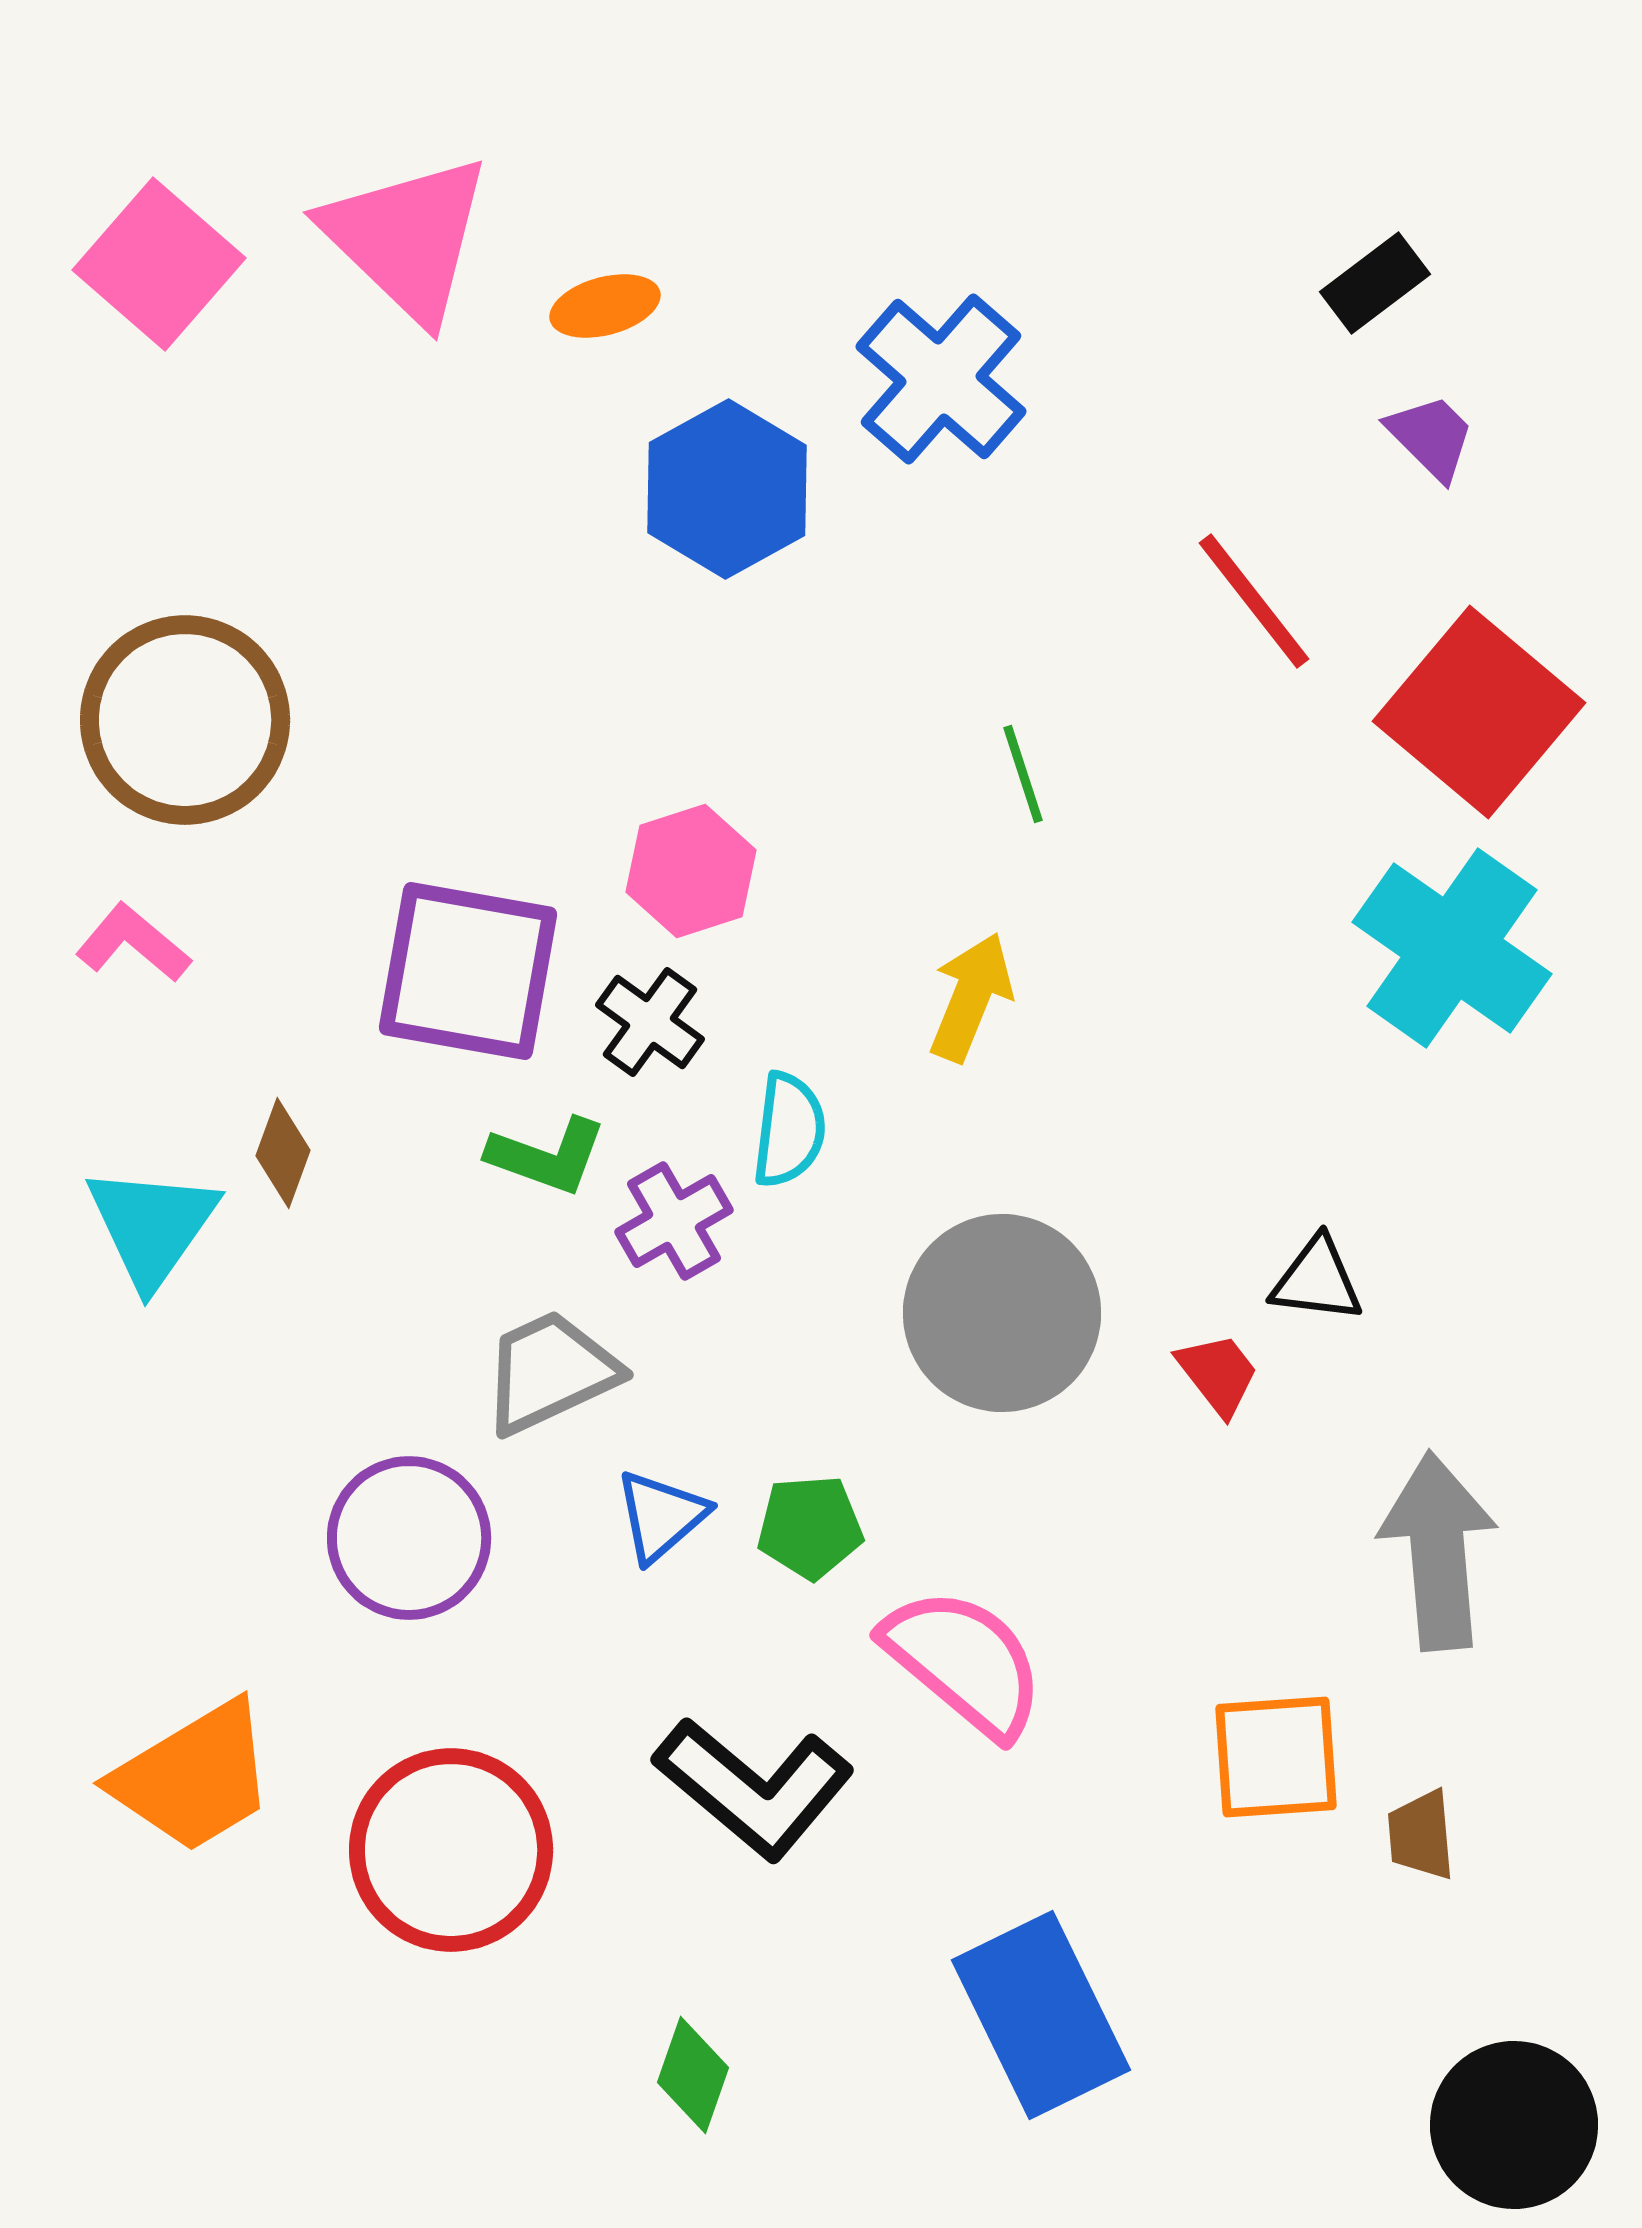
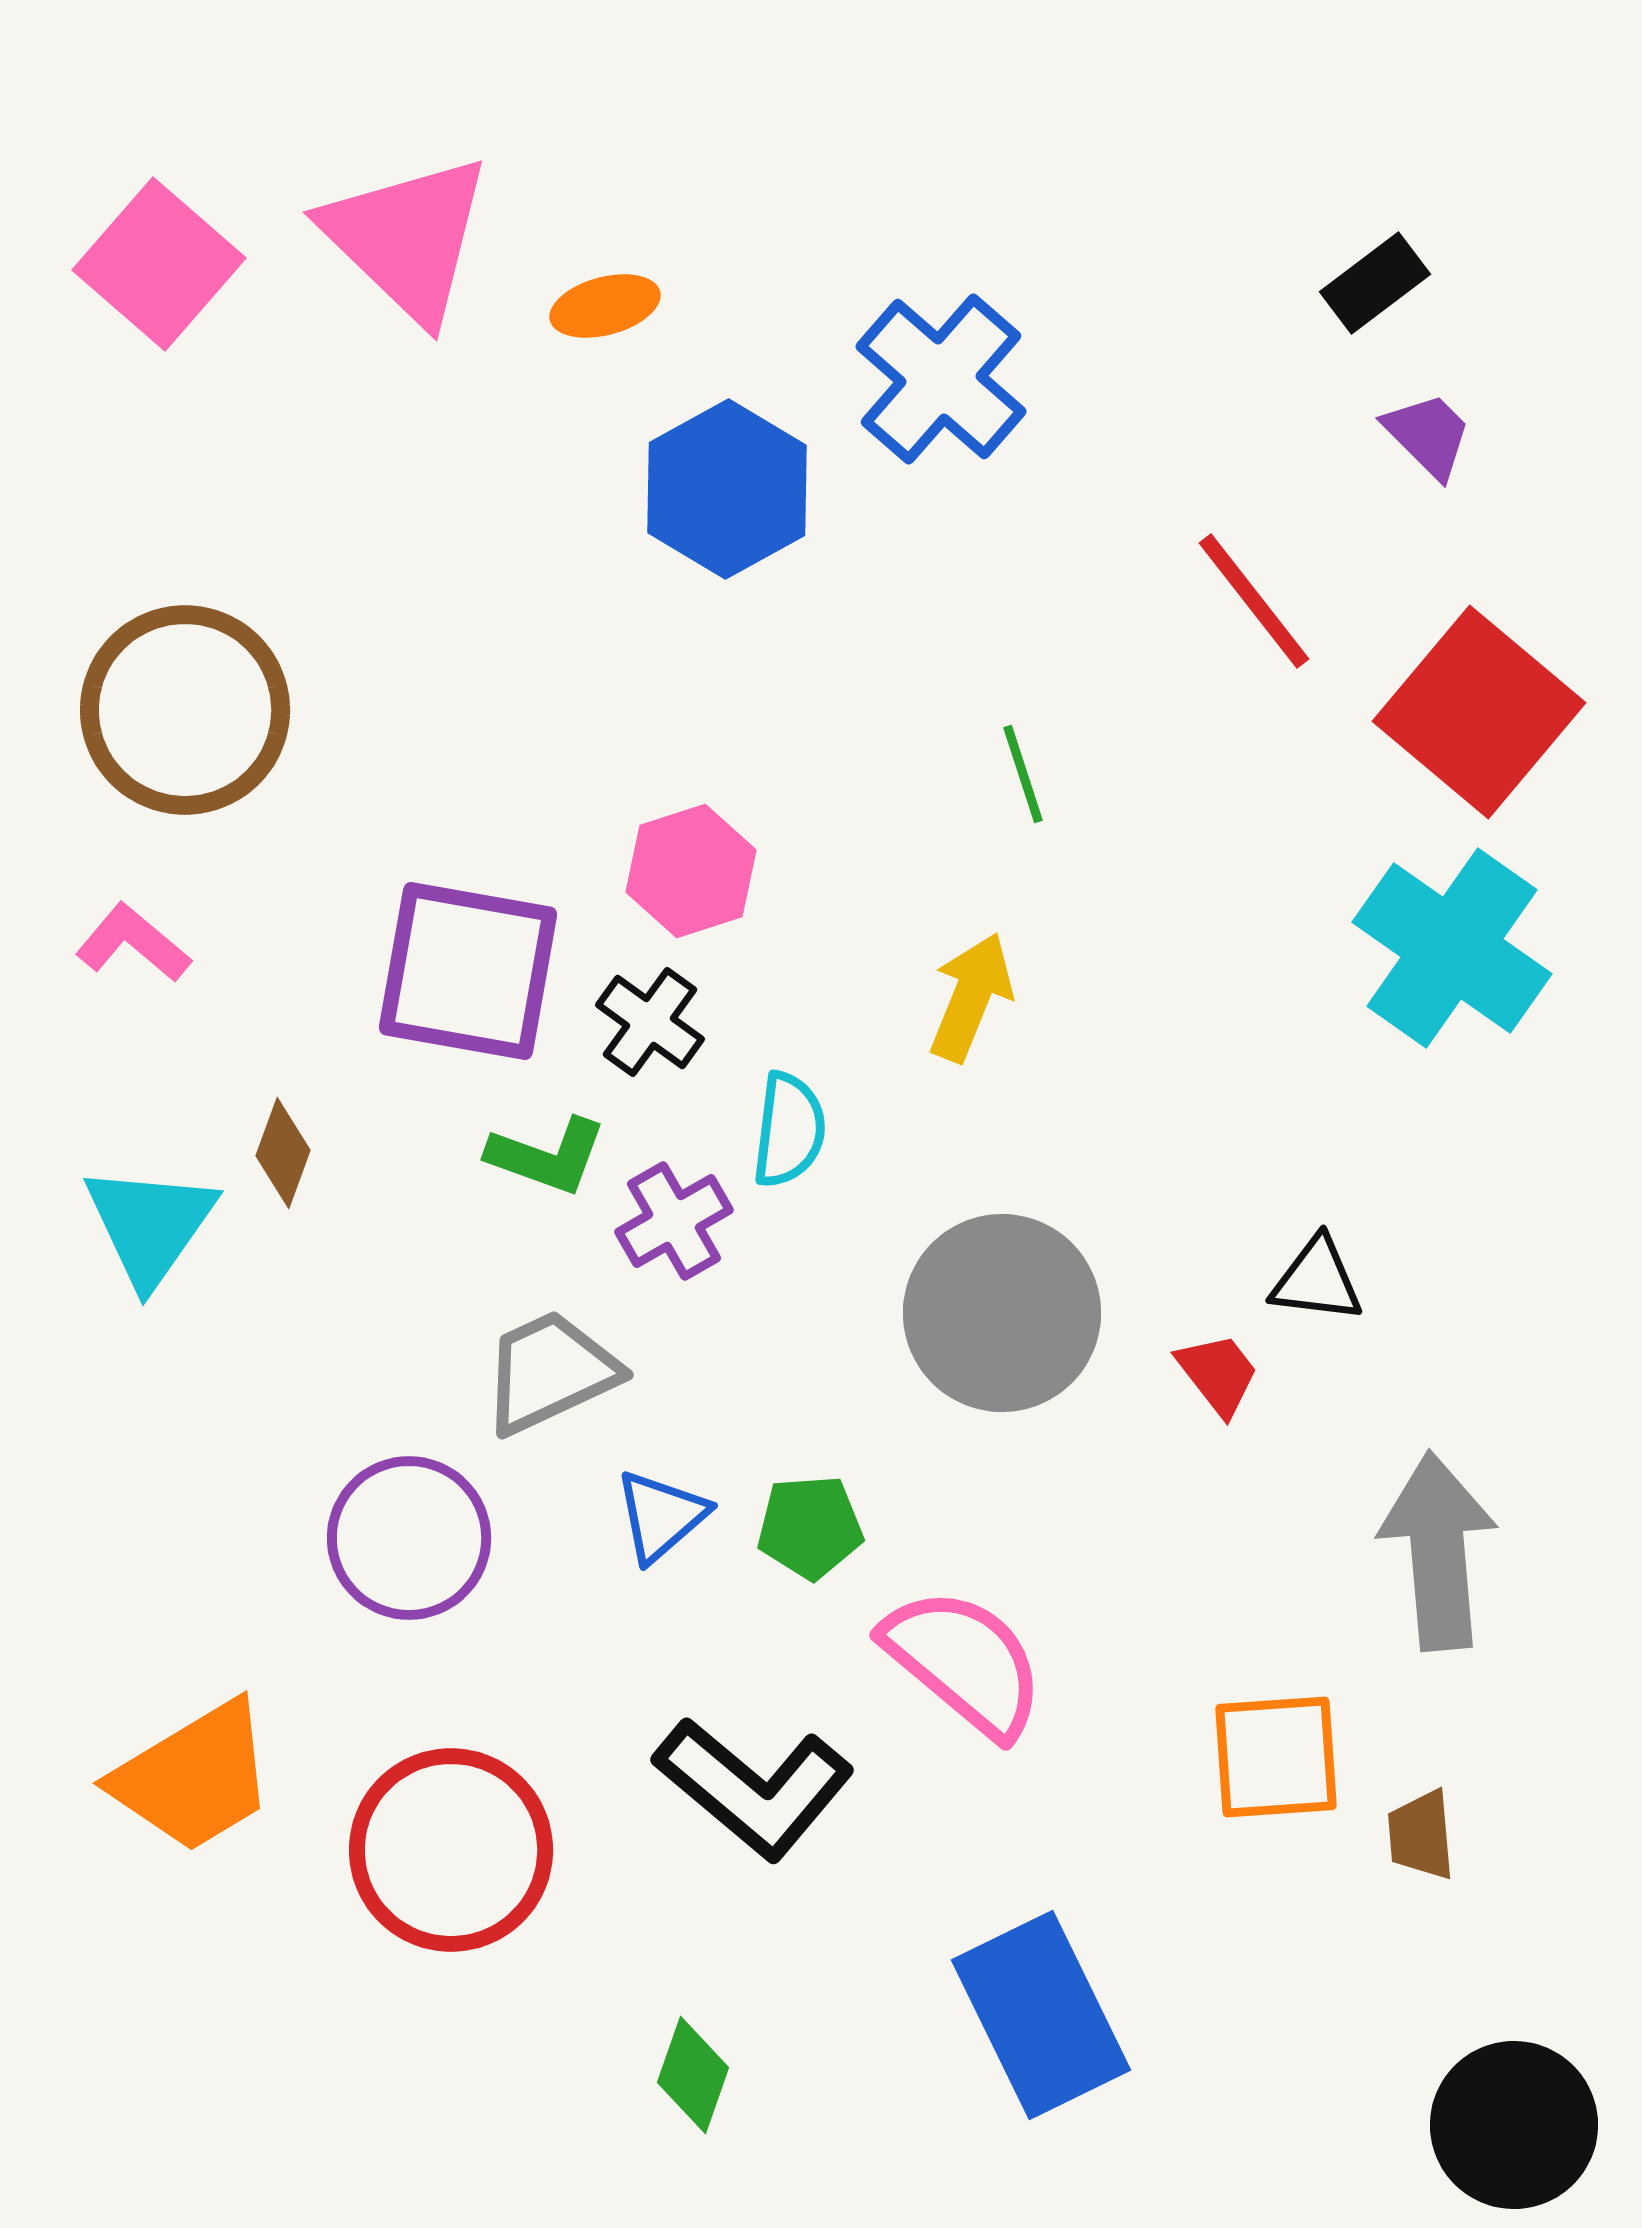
purple trapezoid: moved 3 px left, 2 px up
brown circle: moved 10 px up
cyan triangle: moved 2 px left, 1 px up
